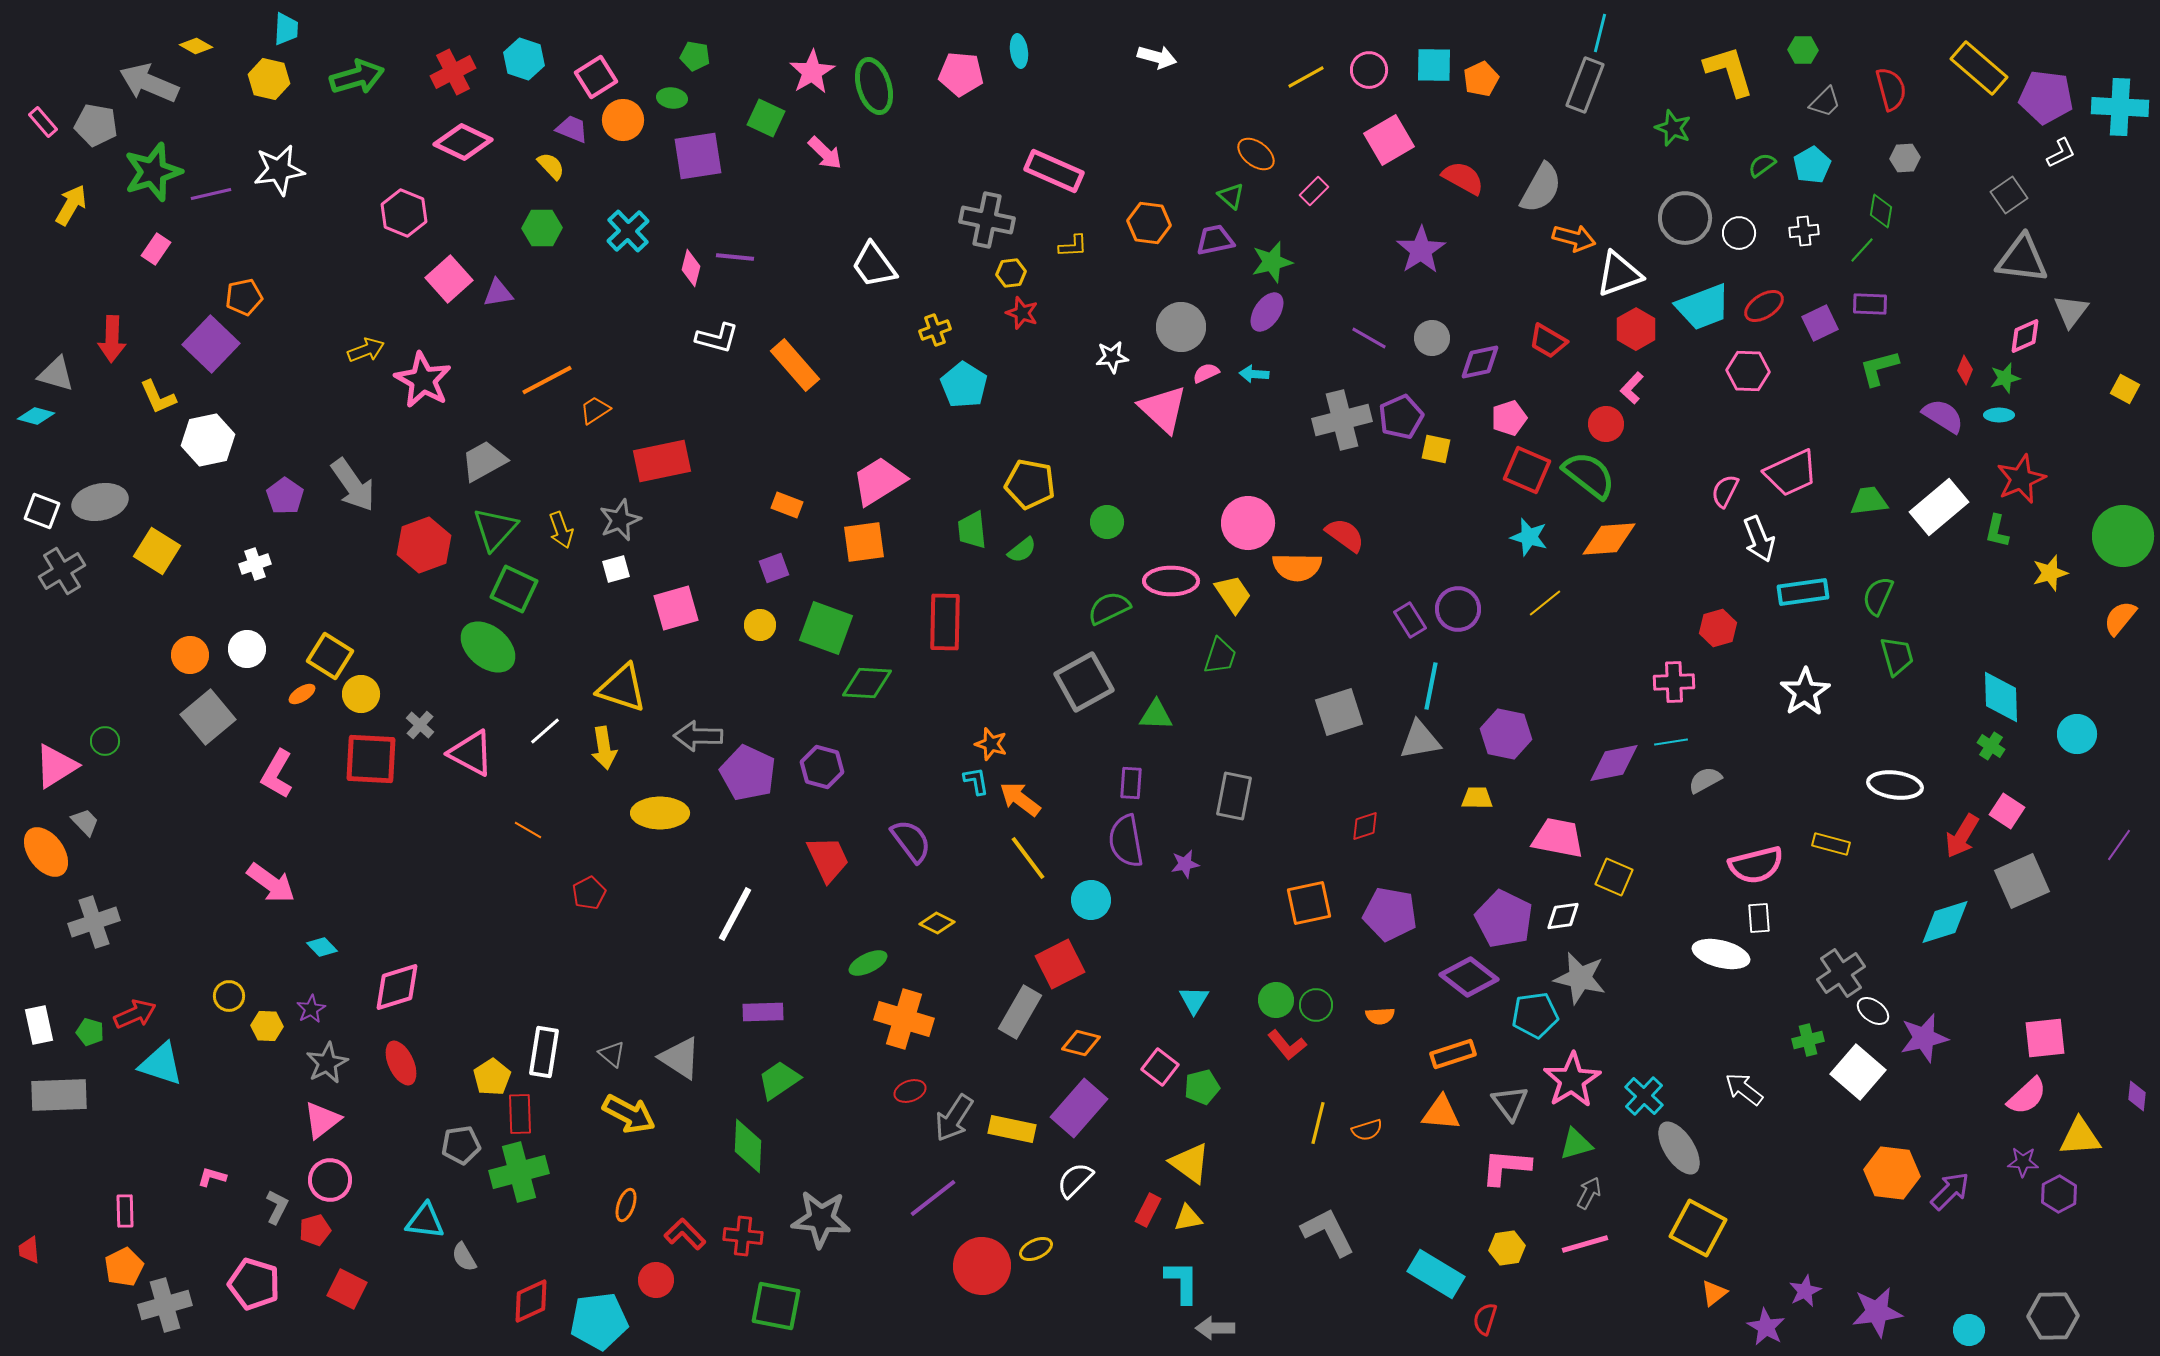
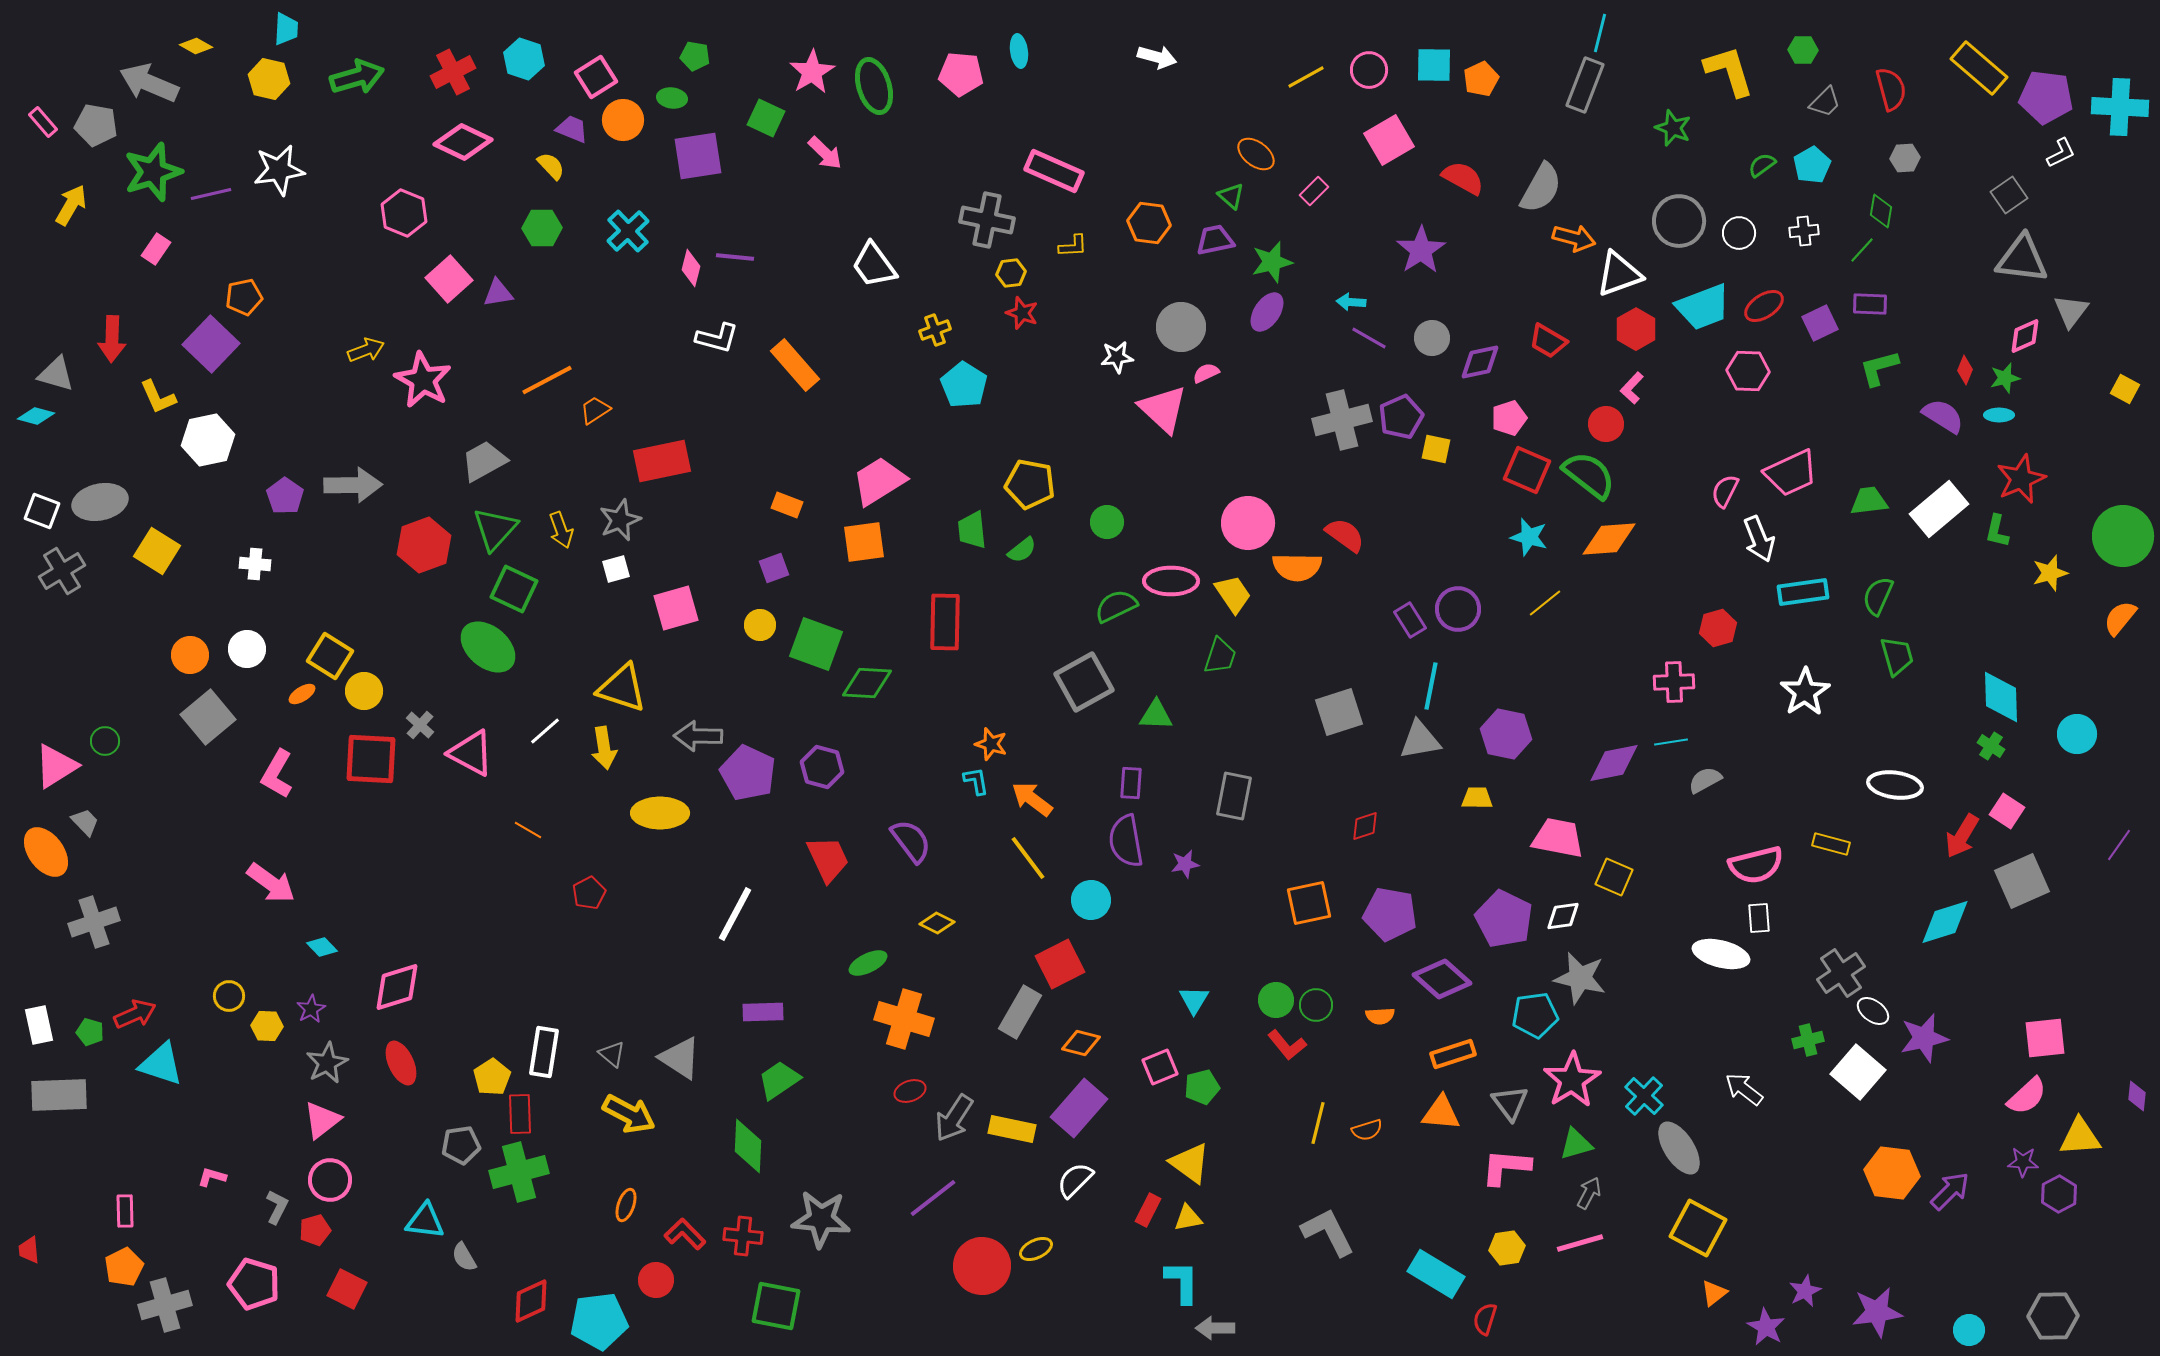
gray circle at (1685, 218): moved 6 px left, 3 px down
white star at (1112, 357): moved 5 px right
cyan arrow at (1254, 374): moved 97 px right, 72 px up
gray arrow at (353, 485): rotated 56 degrees counterclockwise
white rectangle at (1939, 507): moved 2 px down
white cross at (255, 564): rotated 24 degrees clockwise
green semicircle at (1109, 608): moved 7 px right, 2 px up
green square at (826, 628): moved 10 px left, 16 px down
yellow circle at (361, 694): moved 3 px right, 3 px up
orange arrow at (1020, 799): moved 12 px right
purple diamond at (1469, 977): moved 27 px left, 2 px down; rotated 4 degrees clockwise
pink square at (1160, 1067): rotated 30 degrees clockwise
pink line at (1585, 1244): moved 5 px left, 1 px up
